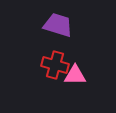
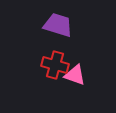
pink triangle: rotated 20 degrees clockwise
